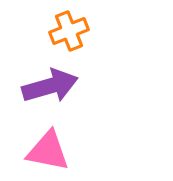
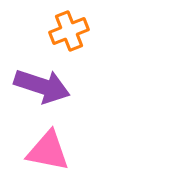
purple arrow: moved 8 px left; rotated 34 degrees clockwise
